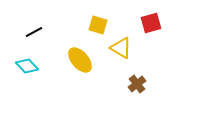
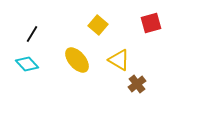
yellow square: rotated 24 degrees clockwise
black line: moved 2 px left, 2 px down; rotated 30 degrees counterclockwise
yellow triangle: moved 2 px left, 12 px down
yellow ellipse: moved 3 px left
cyan diamond: moved 2 px up
